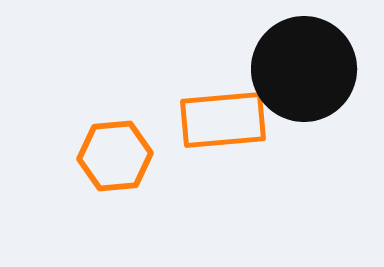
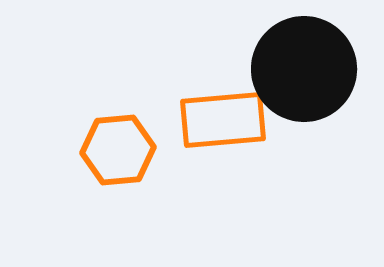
orange hexagon: moved 3 px right, 6 px up
